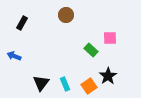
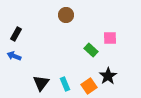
black rectangle: moved 6 px left, 11 px down
